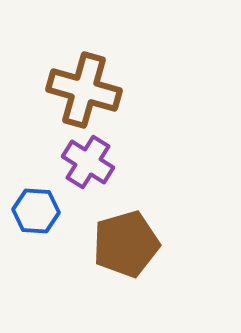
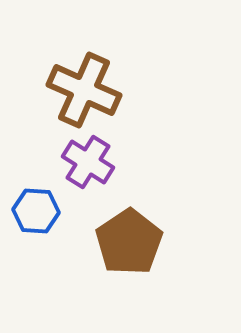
brown cross: rotated 8 degrees clockwise
brown pentagon: moved 3 px right, 2 px up; rotated 18 degrees counterclockwise
